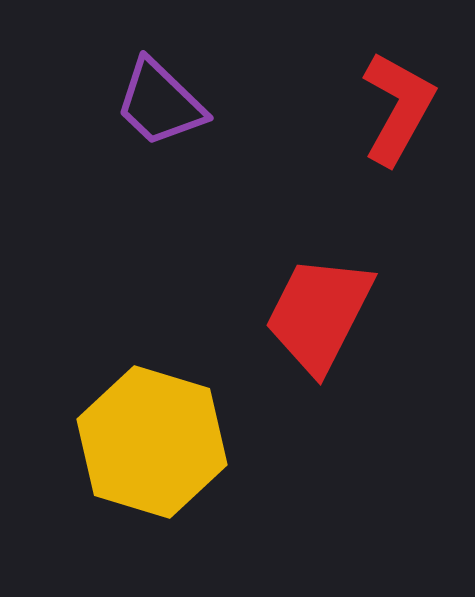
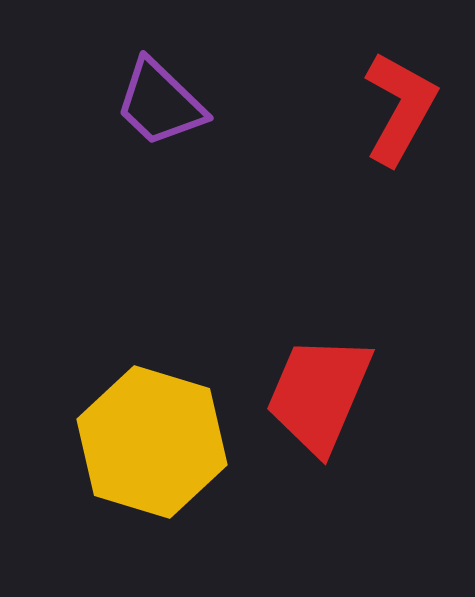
red L-shape: moved 2 px right
red trapezoid: moved 80 px down; rotated 4 degrees counterclockwise
